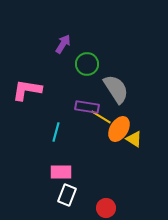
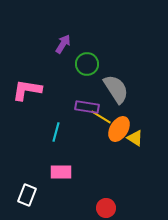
yellow triangle: moved 1 px right, 1 px up
white rectangle: moved 40 px left
